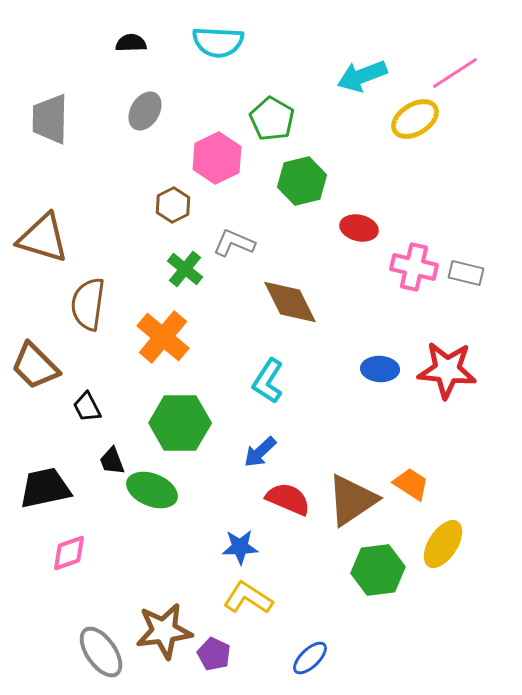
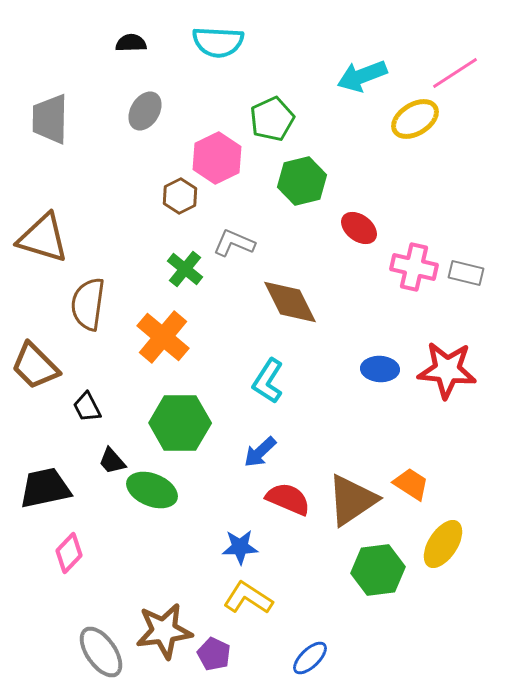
green pentagon at (272, 119): rotated 18 degrees clockwise
brown hexagon at (173, 205): moved 7 px right, 9 px up
red ellipse at (359, 228): rotated 24 degrees clockwise
black trapezoid at (112, 461): rotated 20 degrees counterclockwise
pink diamond at (69, 553): rotated 27 degrees counterclockwise
